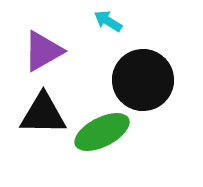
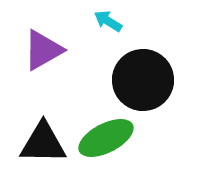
purple triangle: moved 1 px up
black triangle: moved 29 px down
green ellipse: moved 4 px right, 6 px down
